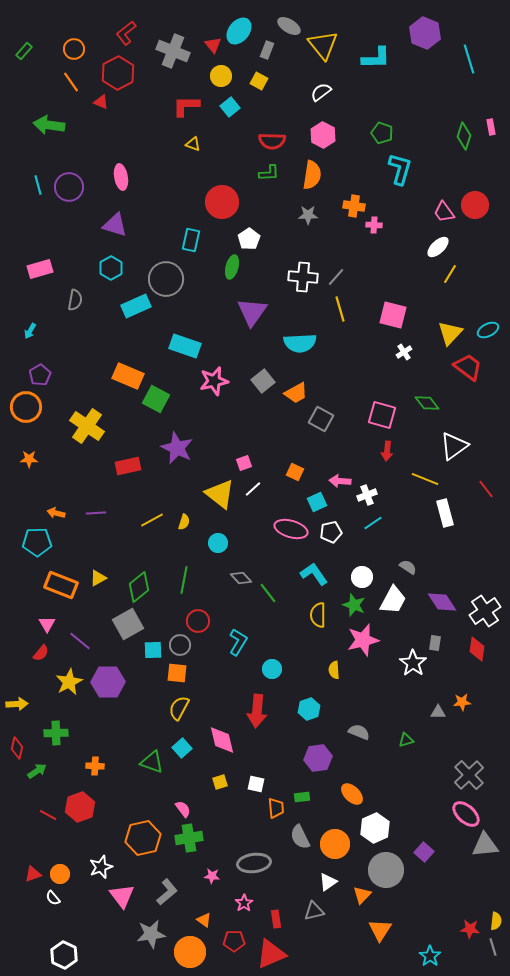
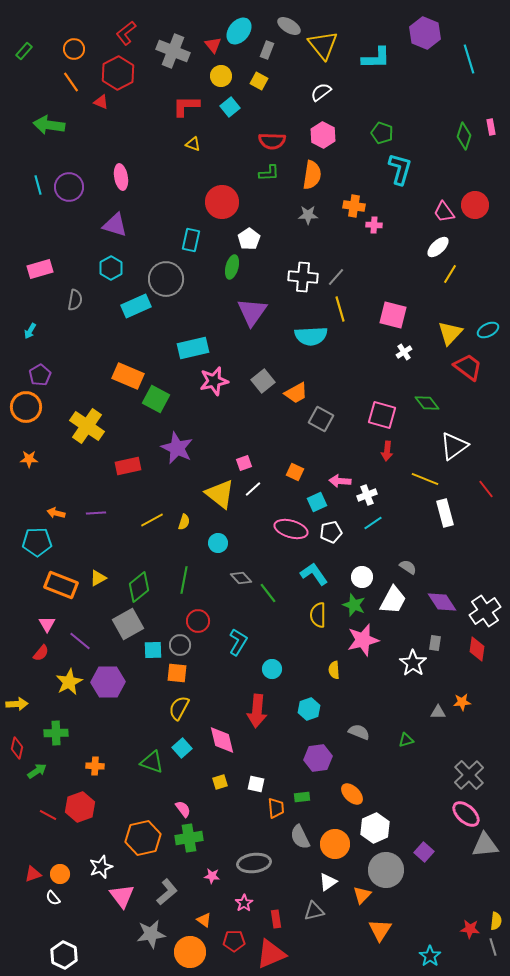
cyan semicircle at (300, 343): moved 11 px right, 7 px up
cyan rectangle at (185, 346): moved 8 px right, 2 px down; rotated 32 degrees counterclockwise
